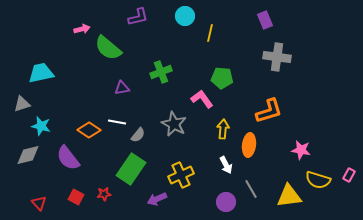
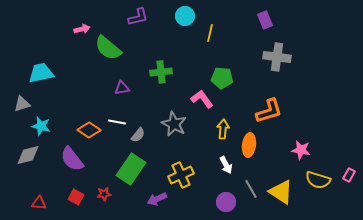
green cross: rotated 15 degrees clockwise
purple semicircle: moved 4 px right, 1 px down
yellow triangle: moved 8 px left, 4 px up; rotated 40 degrees clockwise
red triangle: rotated 42 degrees counterclockwise
